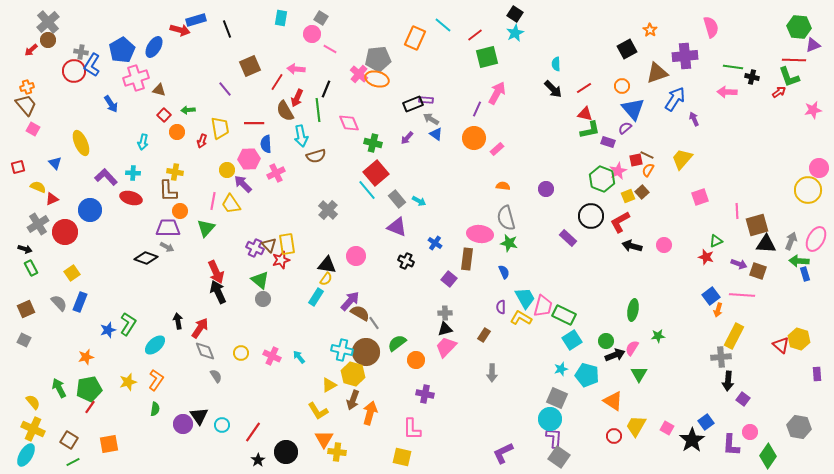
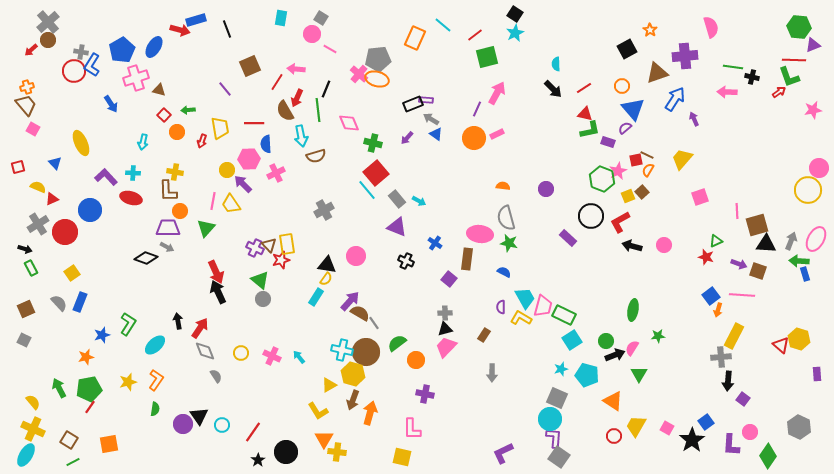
pink rectangle at (497, 149): moved 15 px up; rotated 16 degrees clockwise
gray cross at (328, 210): moved 4 px left; rotated 18 degrees clockwise
blue semicircle at (504, 272): rotated 40 degrees counterclockwise
blue star at (108, 330): moved 6 px left, 5 px down
gray hexagon at (799, 427): rotated 15 degrees clockwise
